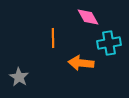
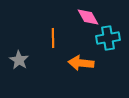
cyan cross: moved 1 px left, 5 px up
gray star: moved 17 px up
